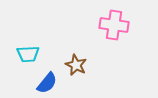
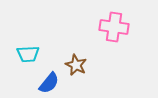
pink cross: moved 2 px down
blue semicircle: moved 2 px right
